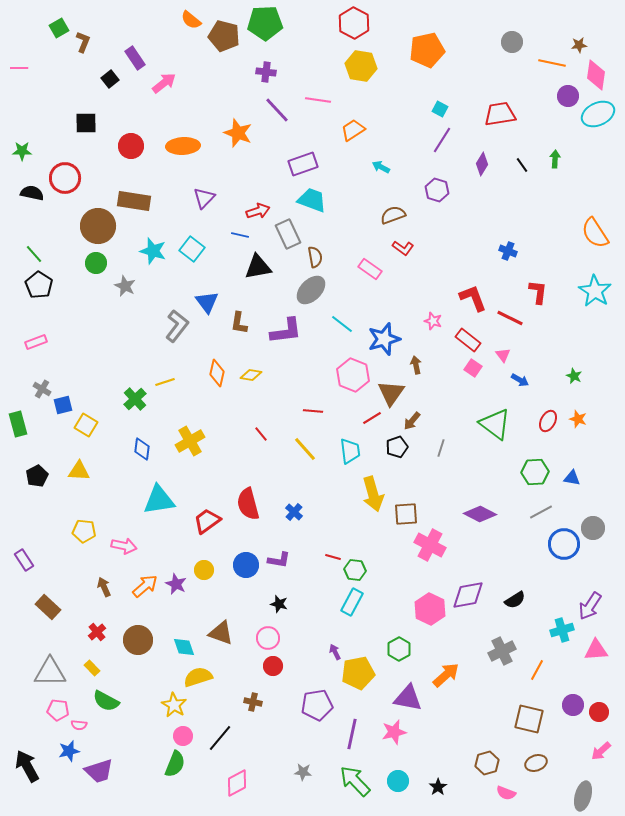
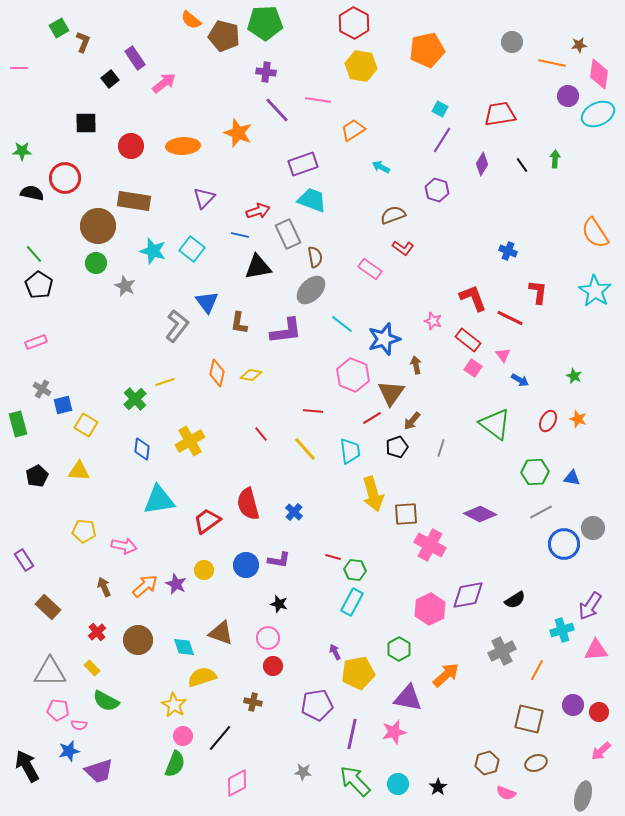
pink diamond at (596, 75): moved 3 px right, 1 px up
pink hexagon at (430, 609): rotated 8 degrees clockwise
yellow semicircle at (198, 677): moved 4 px right
cyan circle at (398, 781): moved 3 px down
